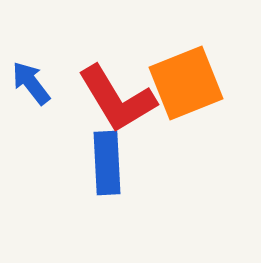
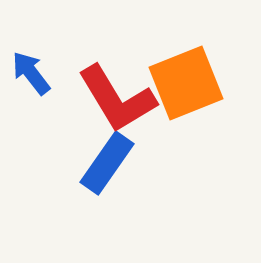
blue arrow: moved 10 px up
blue rectangle: rotated 38 degrees clockwise
